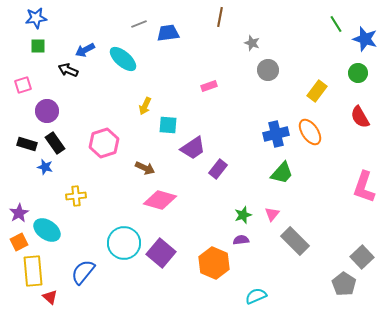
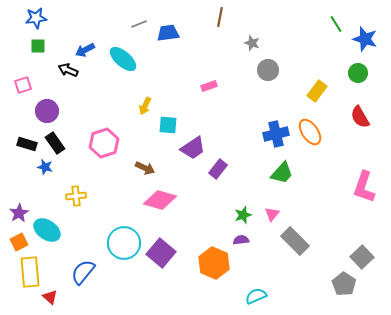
yellow rectangle at (33, 271): moved 3 px left, 1 px down
